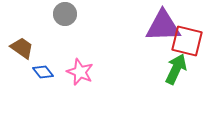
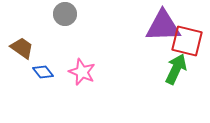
pink star: moved 2 px right
